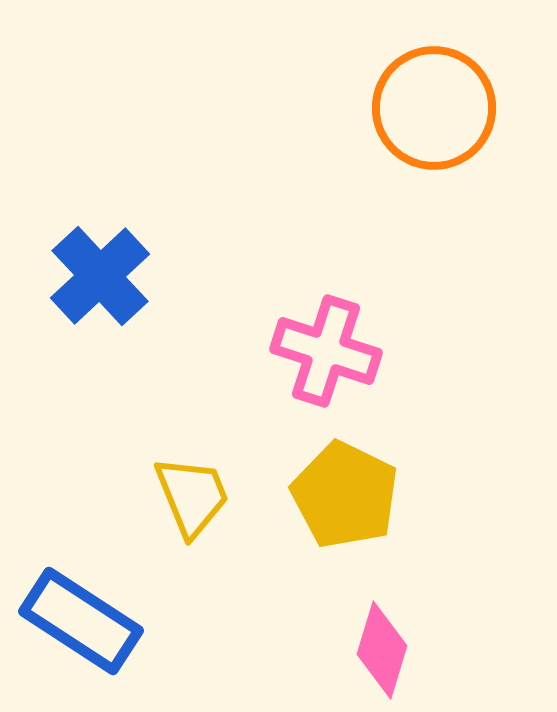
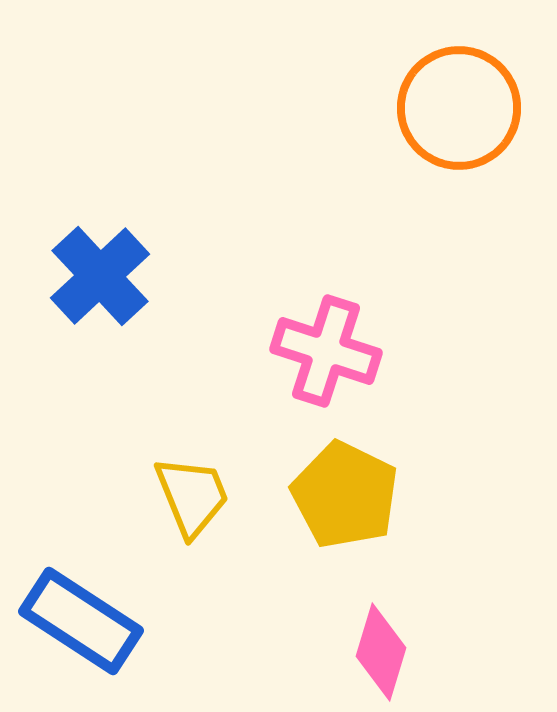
orange circle: moved 25 px right
pink diamond: moved 1 px left, 2 px down
